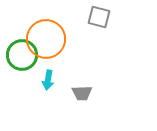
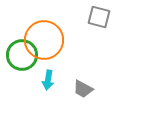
orange circle: moved 2 px left, 1 px down
gray trapezoid: moved 1 px right, 4 px up; rotated 30 degrees clockwise
